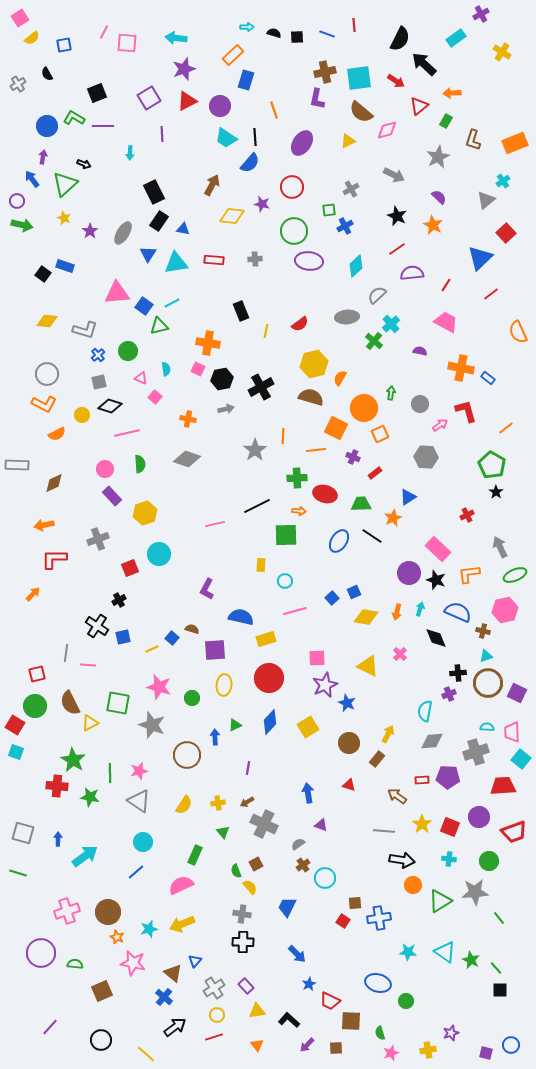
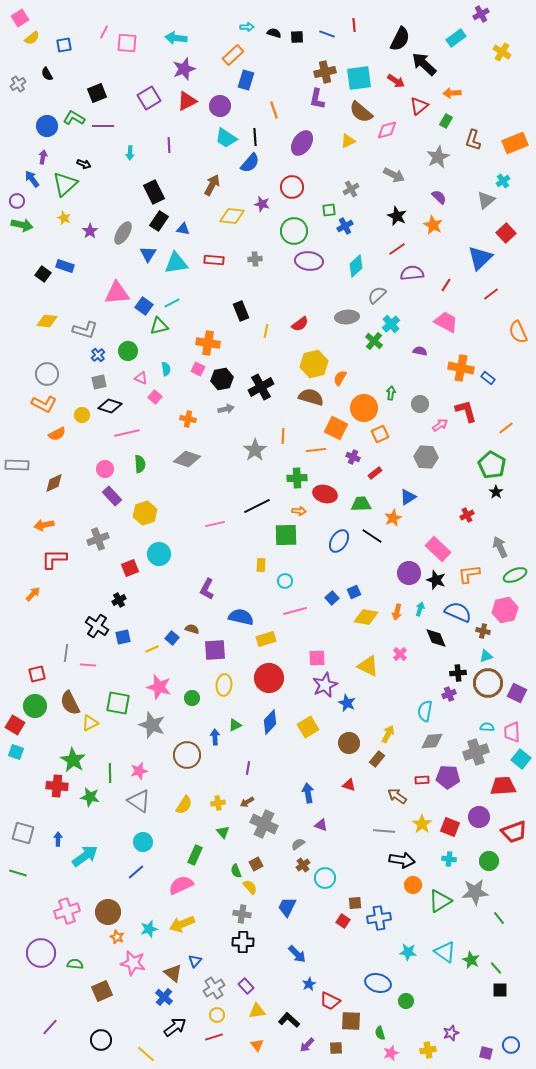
purple line at (162, 134): moved 7 px right, 11 px down
